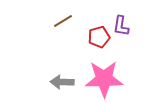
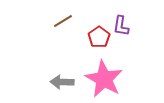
red pentagon: rotated 20 degrees counterclockwise
pink star: rotated 30 degrees clockwise
